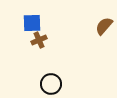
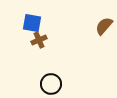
blue square: rotated 12 degrees clockwise
